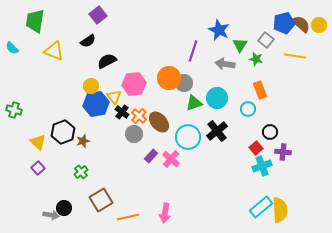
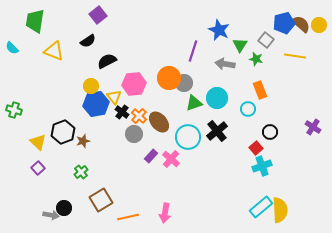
purple cross at (283, 152): moved 30 px right, 25 px up; rotated 28 degrees clockwise
